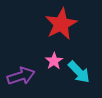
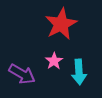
cyan arrow: rotated 40 degrees clockwise
purple arrow: moved 1 px right, 2 px up; rotated 48 degrees clockwise
